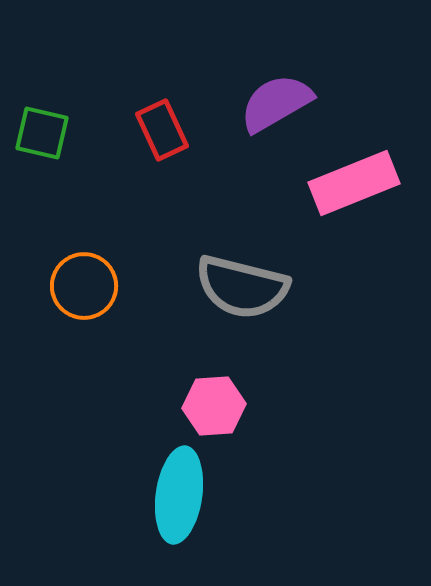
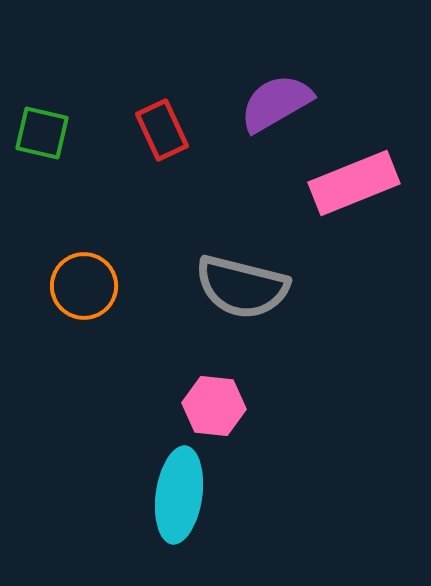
pink hexagon: rotated 10 degrees clockwise
